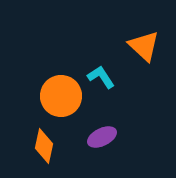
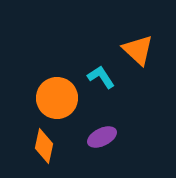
orange triangle: moved 6 px left, 4 px down
orange circle: moved 4 px left, 2 px down
